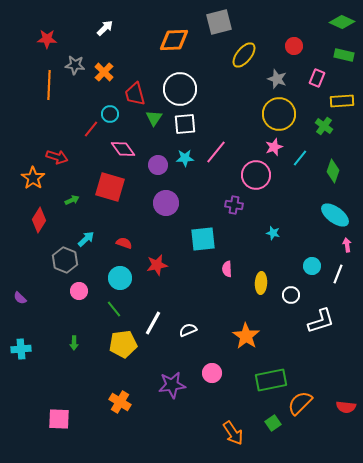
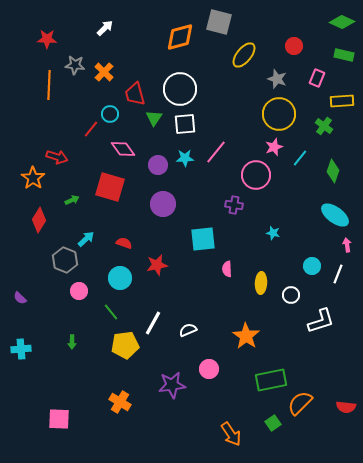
gray square at (219, 22): rotated 28 degrees clockwise
orange diamond at (174, 40): moved 6 px right, 3 px up; rotated 12 degrees counterclockwise
purple circle at (166, 203): moved 3 px left, 1 px down
green line at (114, 309): moved 3 px left, 3 px down
green arrow at (74, 343): moved 2 px left, 1 px up
yellow pentagon at (123, 344): moved 2 px right, 1 px down
pink circle at (212, 373): moved 3 px left, 4 px up
orange arrow at (233, 433): moved 2 px left, 1 px down
